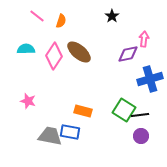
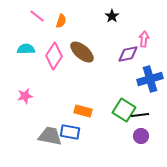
brown ellipse: moved 3 px right
pink star: moved 3 px left, 5 px up; rotated 28 degrees counterclockwise
